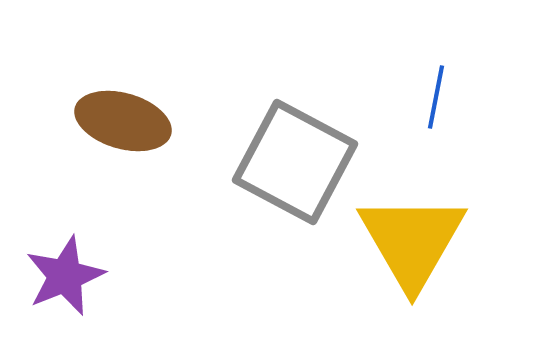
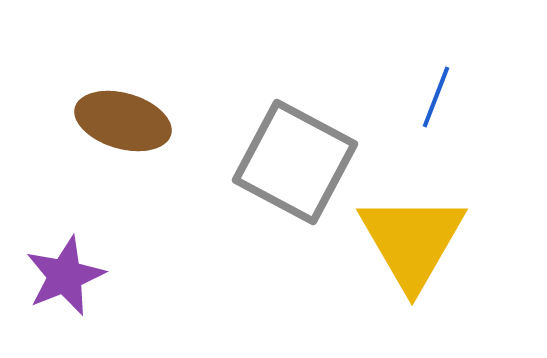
blue line: rotated 10 degrees clockwise
